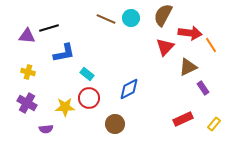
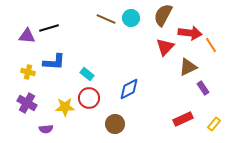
blue L-shape: moved 10 px left, 9 px down; rotated 15 degrees clockwise
